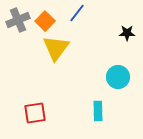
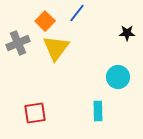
gray cross: moved 23 px down
